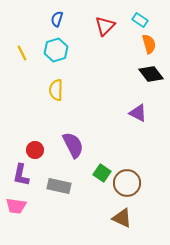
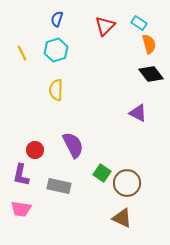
cyan rectangle: moved 1 px left, 3 px down
pink trapezoid: moved 5 px right, 3 px down
